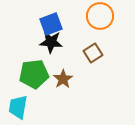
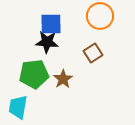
blue square: rotated 20 degrees clockwise
black star: moved 4 px left
